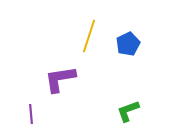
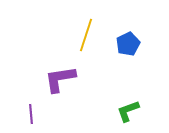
yellow line: moved 3 px left, 1 px up
